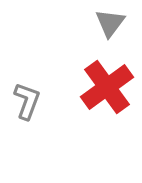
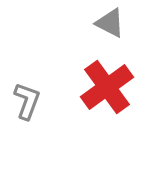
gray triangle: rotated 40 degrees counterclockwise
